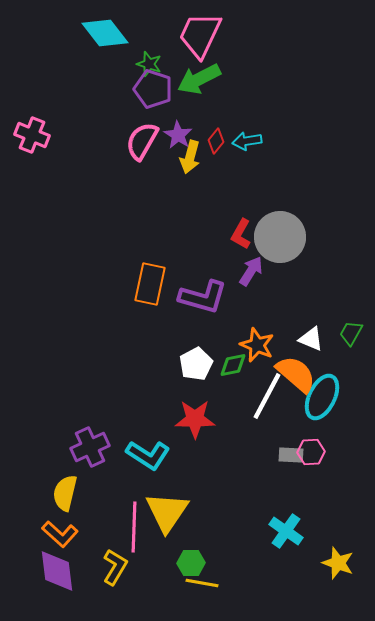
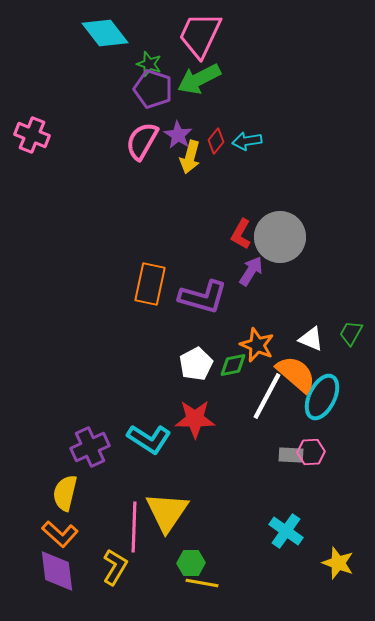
cyan L-shape: moved 1 px right, 16 px up
